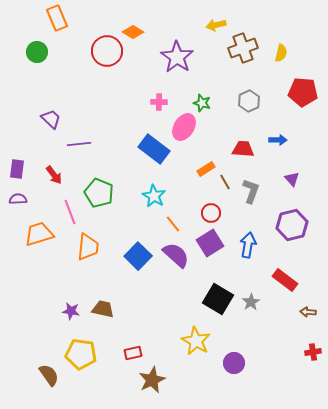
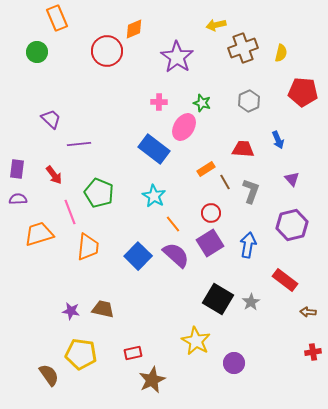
orange diamond at (133, 32): moved 1 px right, 3 px up; rotated 55 degrees counterclockwise
blue arrow at (278, 140): rotated 66 degrees clockwise
